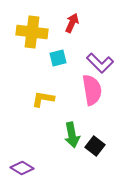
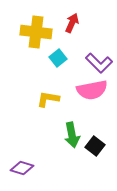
yellow cross: moved 4 px right
cyan square: rotated 24 degrees counterclockwise
purple L-shape: moved 1 px left
pink semicircle: rotated 88 degrees clockwise
yellow L-shape: moved 5 px right
purple diamond: rotated 15 degrees counterclockwise
